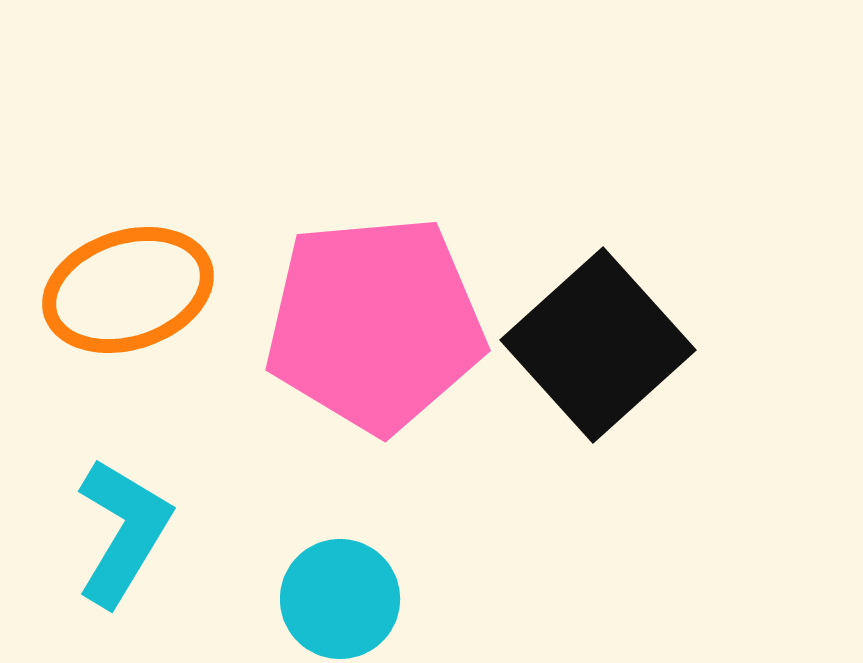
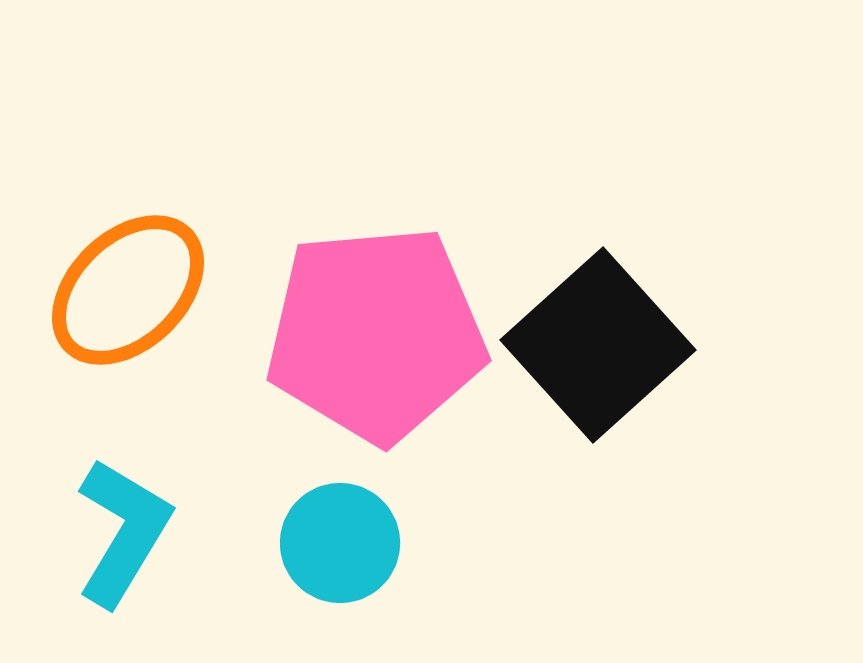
orange ellipse: rotated 26 degrees counterclockwise
pink pentagon: moved 1 px right, 10 px down
cyan circle: moved 56 px up
